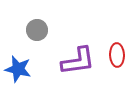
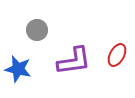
red ellipse: rotated 30 degrees clockwise
purple L-shape: moved 4 px left
